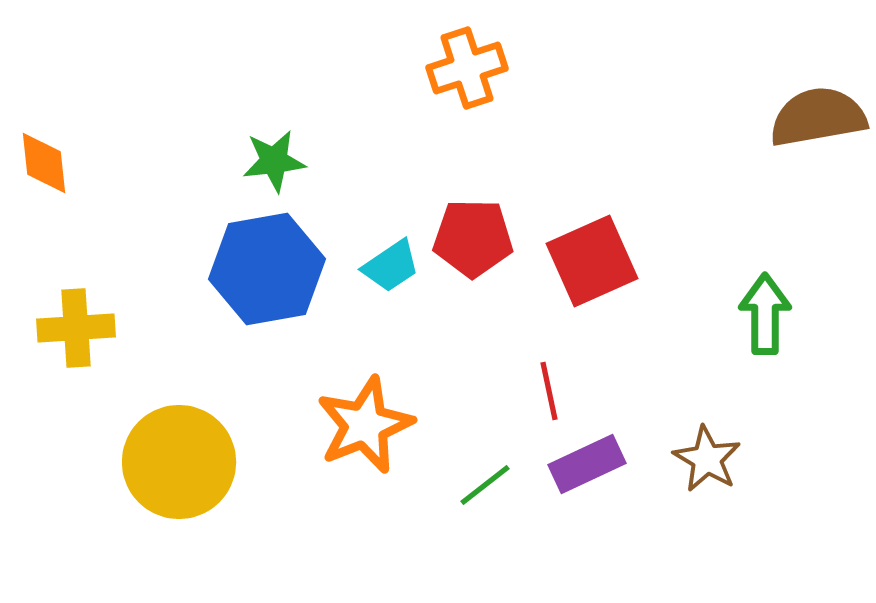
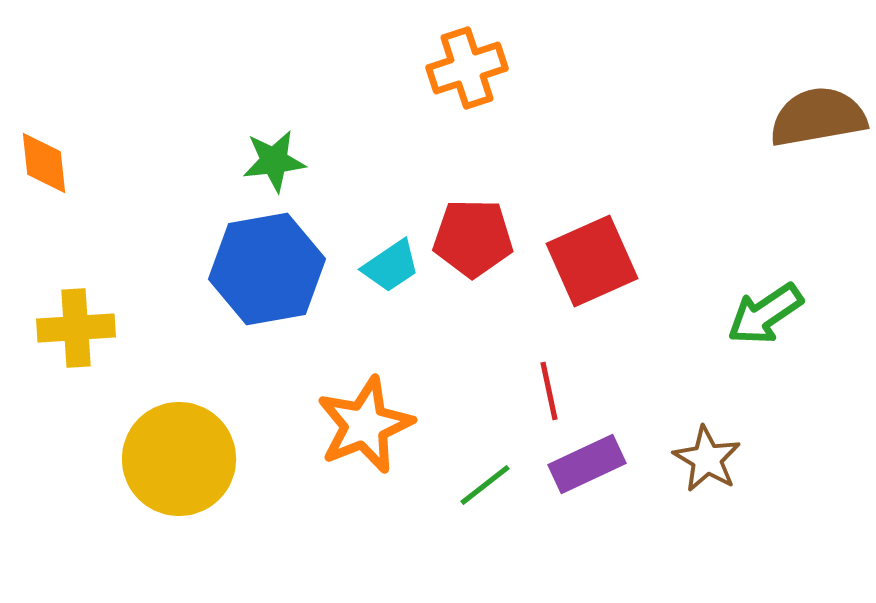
green arrow: rotated 124 degrees counterclockwise
yellow circle: moved 3 px up
